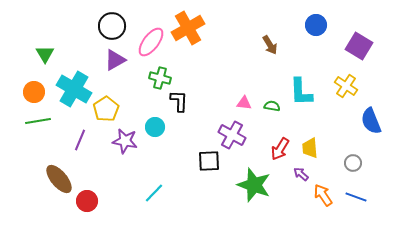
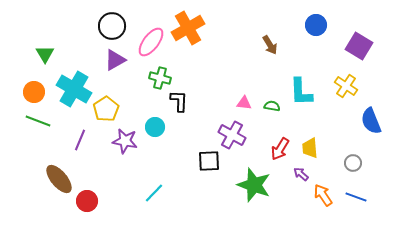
green line: rotated 30 degrees clockwise
